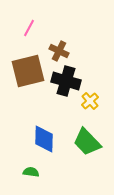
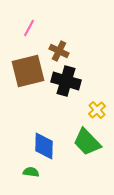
yellow cross: moved 7 px right, 9 px down
blue diamond: moved 7 px down
